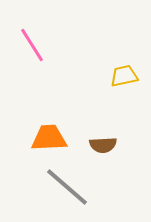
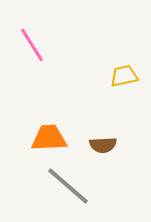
gray line: moved 1 px right, 1 px up
